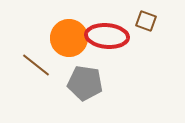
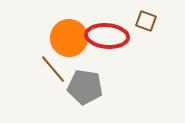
brown line: moved 17 px right, 4 px down; rotated 12 degrees clockwise
gray pentagon: moved 4 px down
